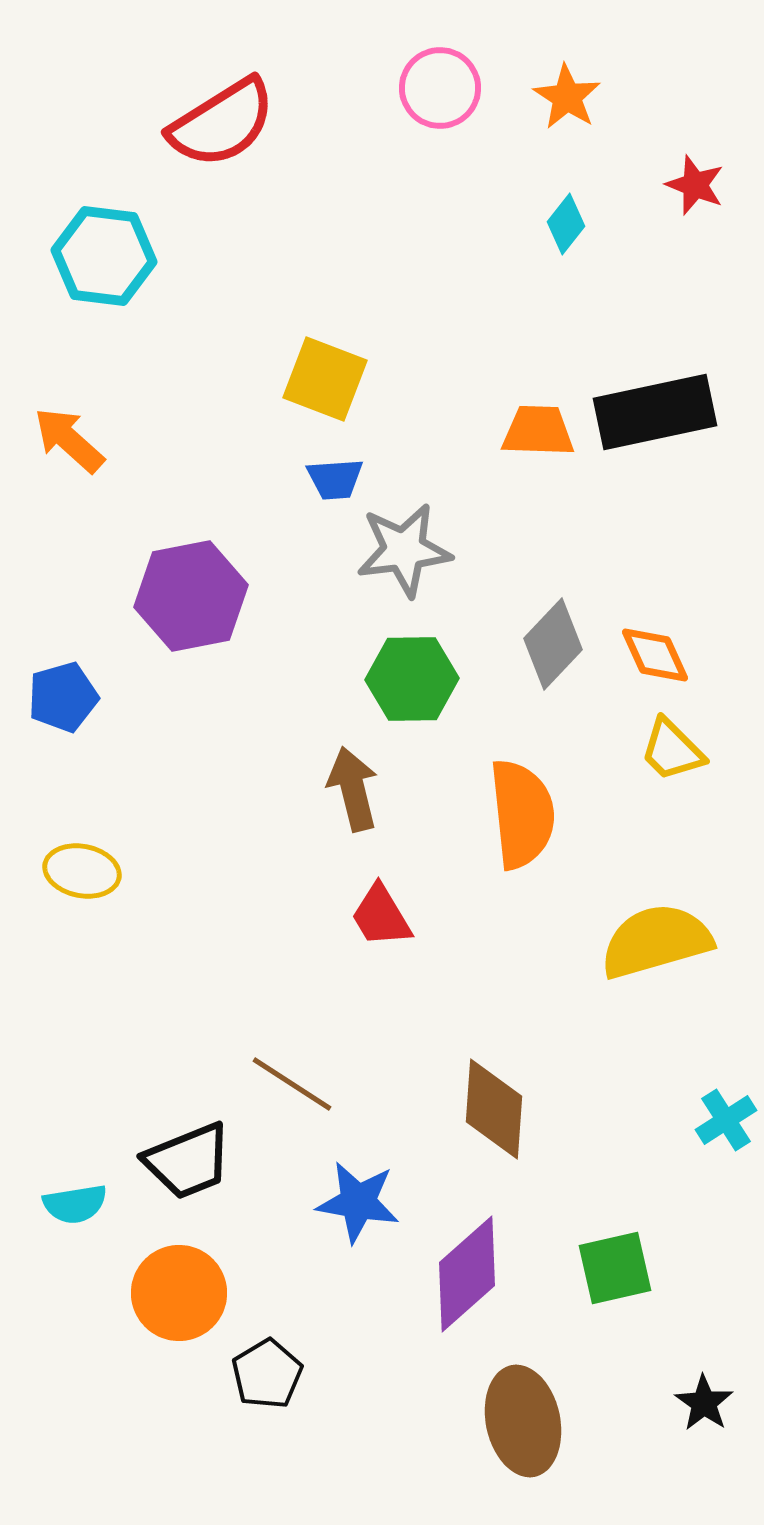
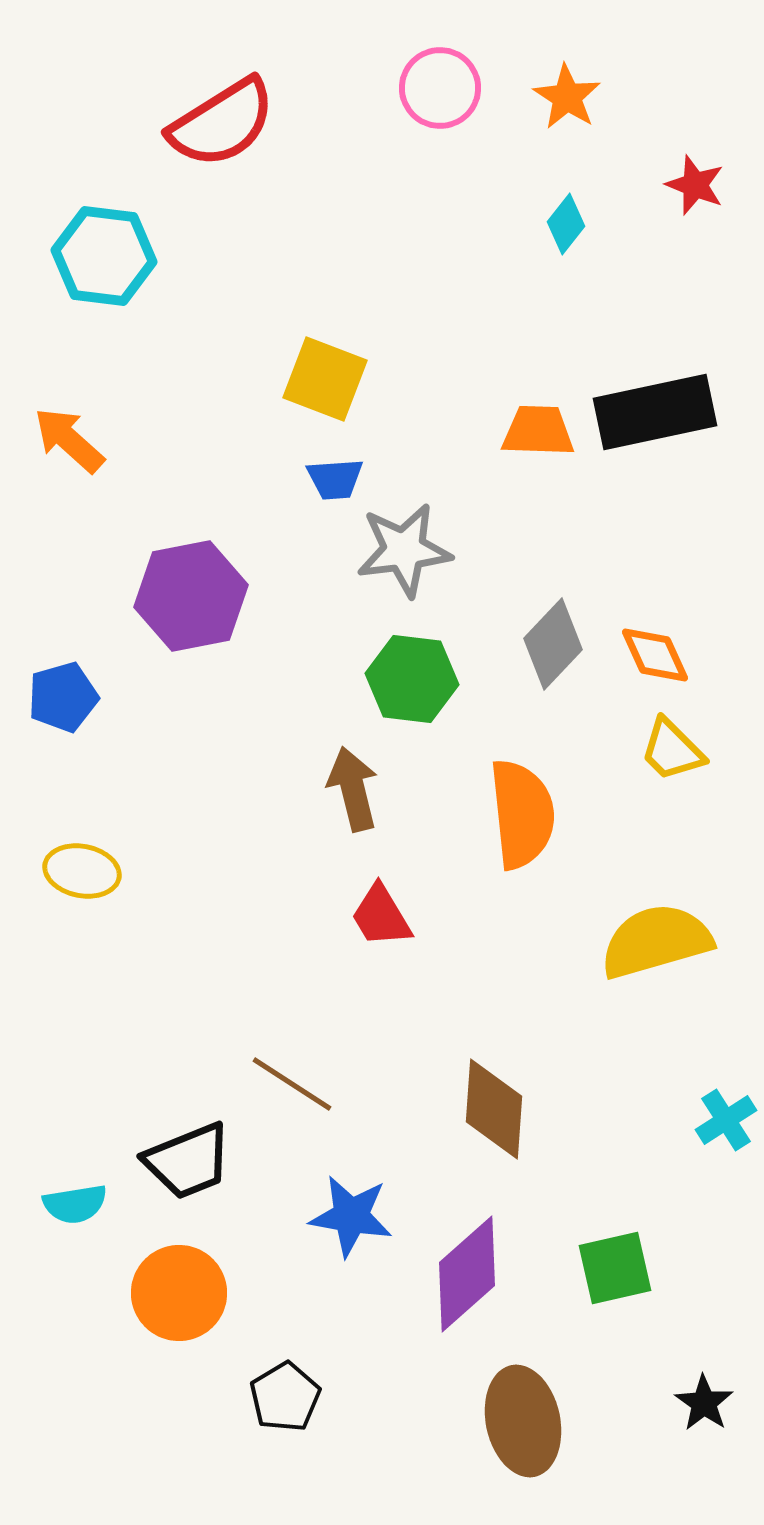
green hexagon: rotated 8 degrees clockwise
blue star: moved 7 px left, 14 px down
black pentagon: moved 18 px right, 23 px down
